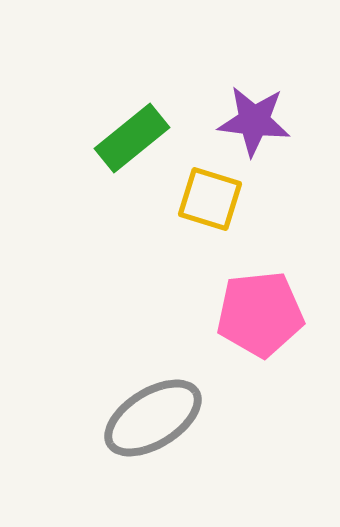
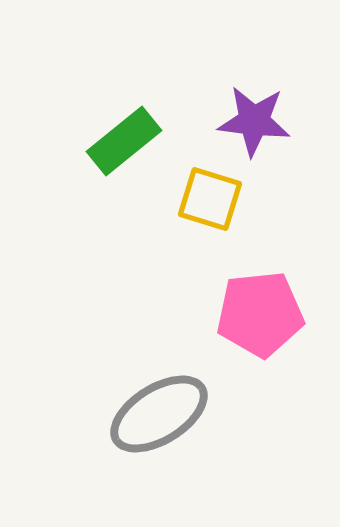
green rectangle: moved 8 px left, 3 px down
gray ellipse: moved 6 px right, 4 px up
